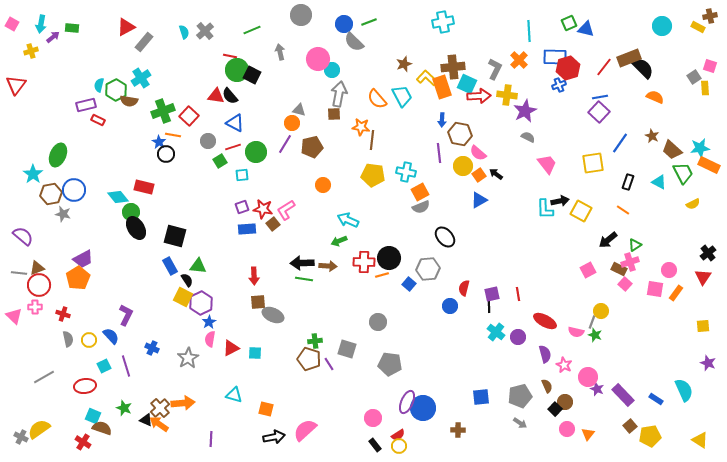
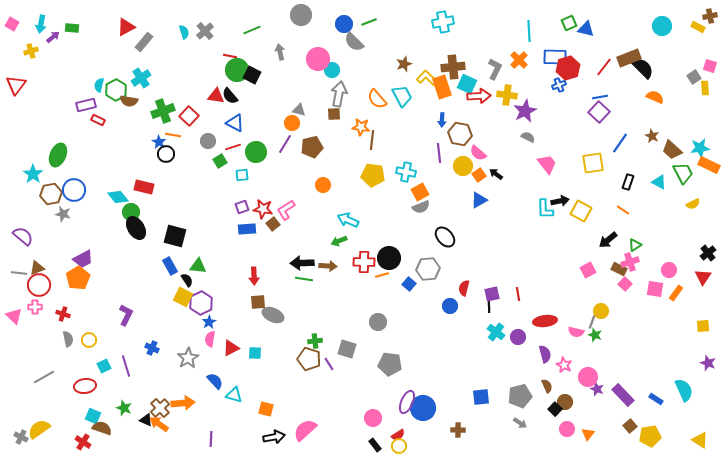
red ellipse at (545, 321): rotated 35 degrees counterclockwise
blue semicircle at (111, 336): moved 104 px right, 45 px down
